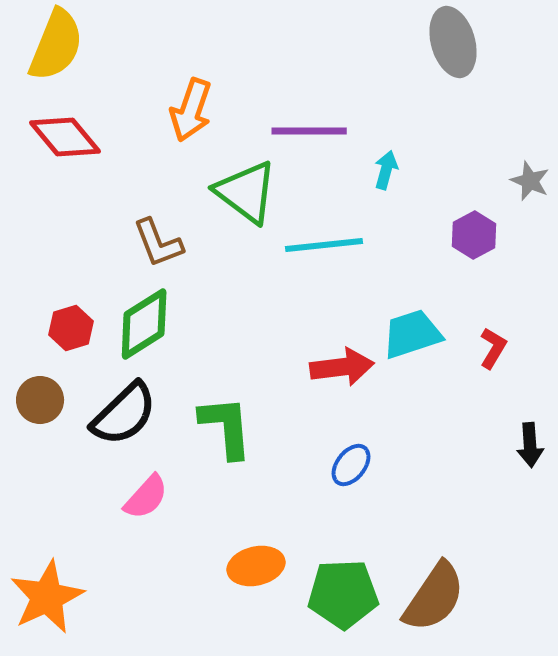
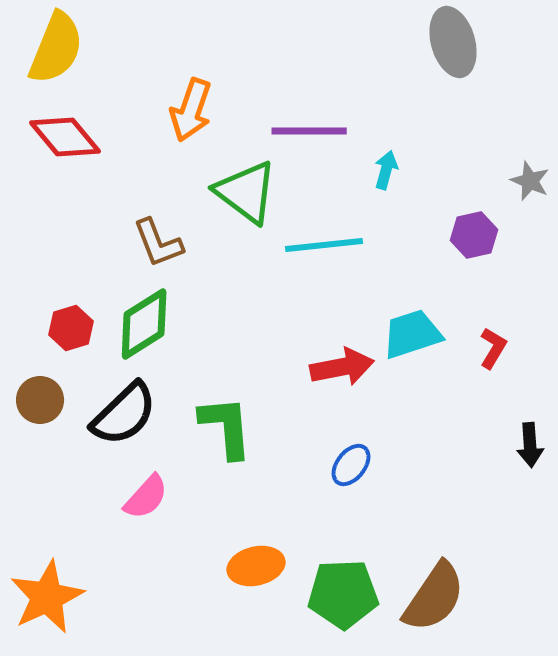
yellow semicircle: moved 3 px down
purple hexagon: rotated 15 degrees clockwise
red arrow: rotated 4 degrees counterclockwise
